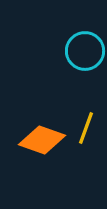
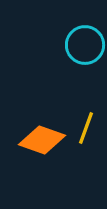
cyan circle: moved 6 px up
